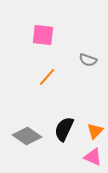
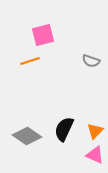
pink square: rotated 20 degrees counterclockwise
gray semicircle: moved 3 px right, 1 px down
orange line: moved 17 px left, 16 px up; rotated 30 degrees clockwise
pink triangle: moved 2 px right, 2 px up
